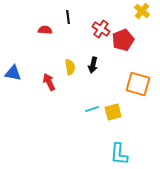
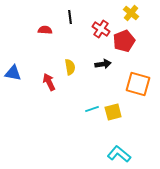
yellow cross: moved 11 px left, 2 px down
black line: moved 2 px right
red pentagon: moved 1 px right, 1 px down
black arrow: moved 10 px right, 1 px up; rotated 112 degrees counterclockwise
cyan L-shape: rotated 125 degrees clockwise
